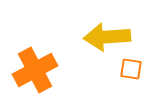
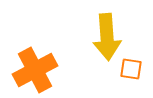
yellow arrow: rotated 90 degrees counterclockwise
